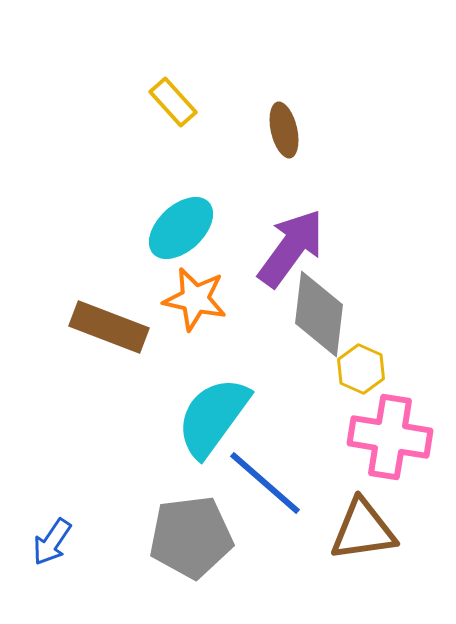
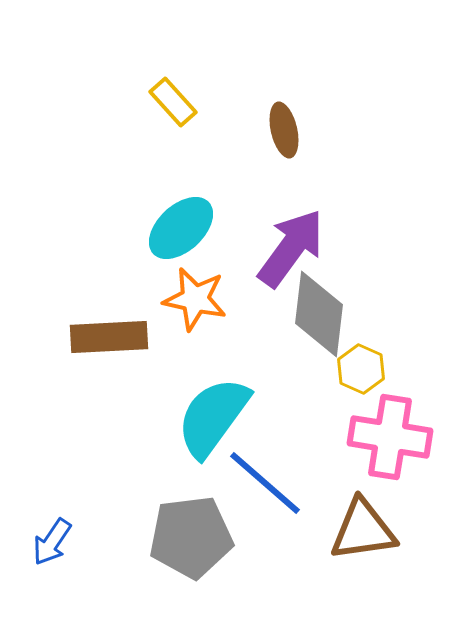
brown rectangle: moved 10 px down; rotated 24 degrees counterclockwise
